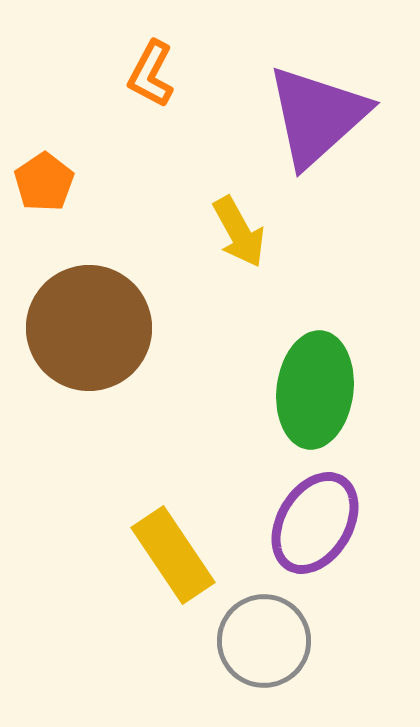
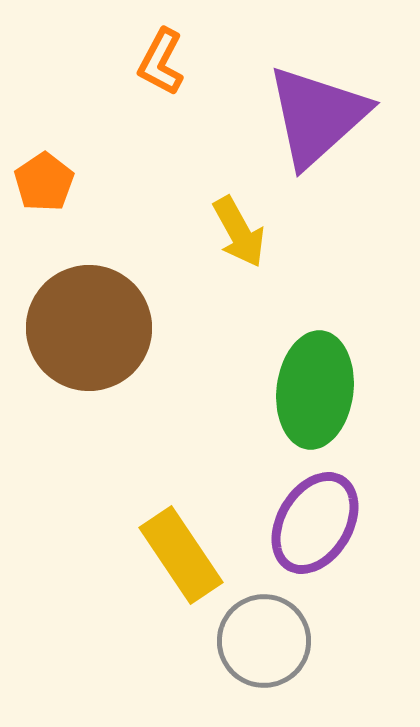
orange L-shape: moved 10 px right, 12 px up
yellow rectangle: moved 8 px right
